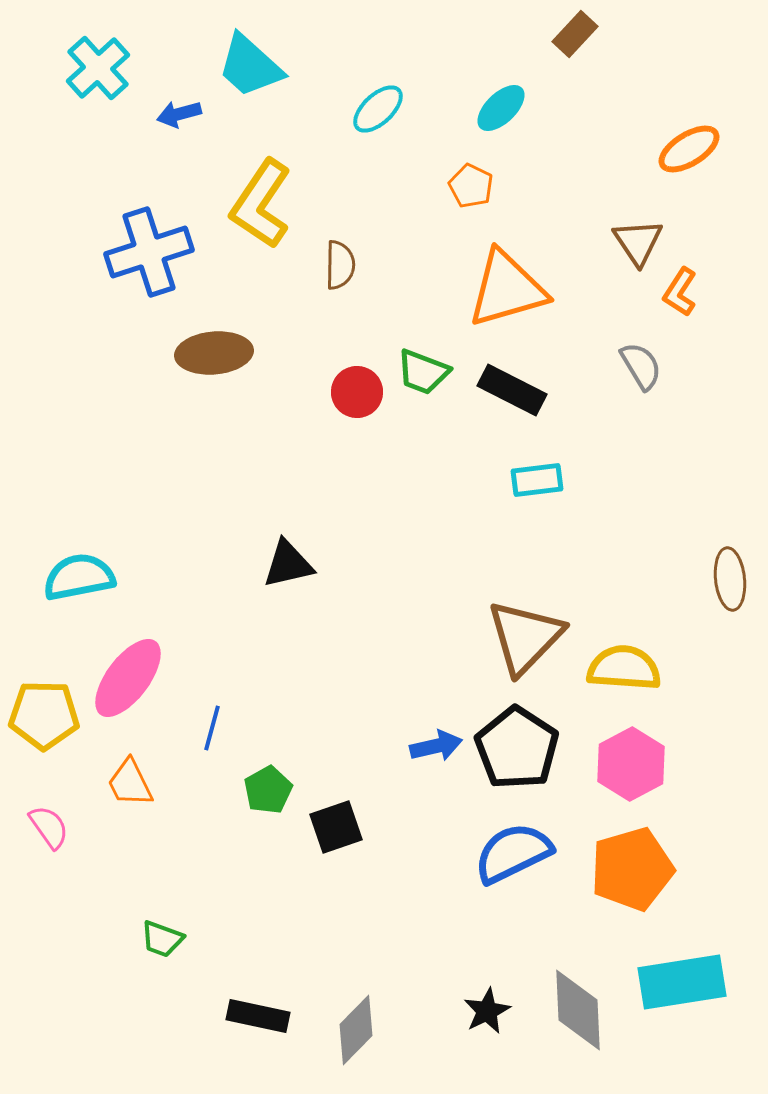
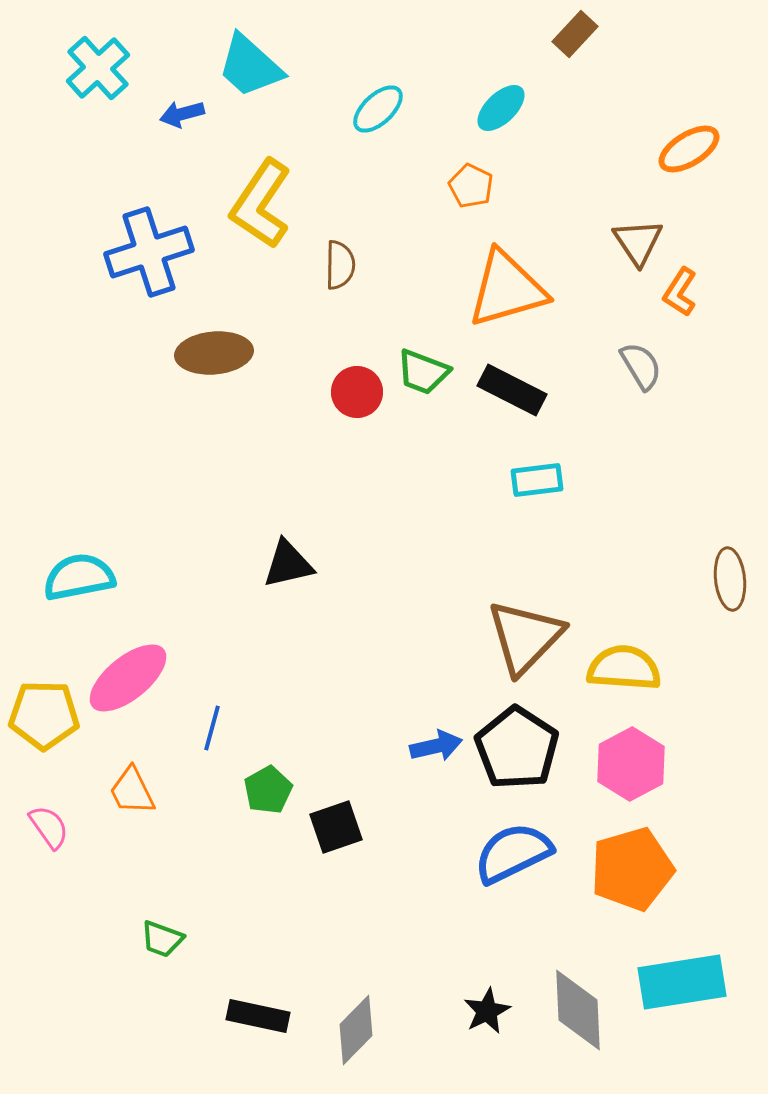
blue arrow at (179, 114): moved 3 px right
pink ellipse at (128, 678): rotated 14 degrees clockwise
orange trapezoid at (130, 783): moved 2 px right, 8 px down
